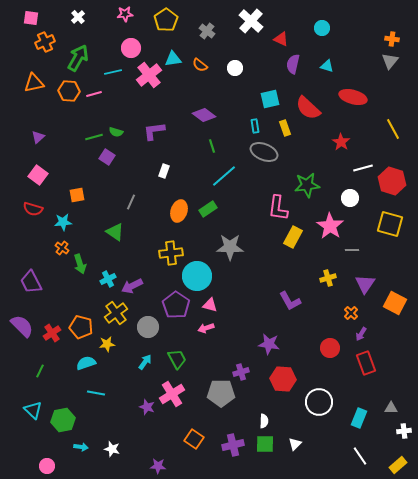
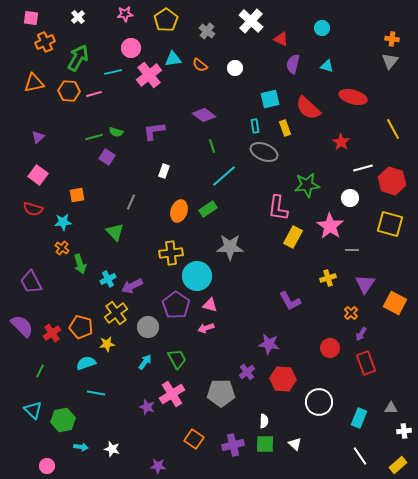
green triangle at (115, 232): rotated 12 degrees clockwise
purple cross at (241, 372): moved 6 px right; rotated 21 degrees counterclockwise
white triangle at (295, 444): rotated 32 degrees counterclockwise
